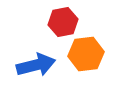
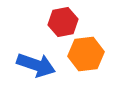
blue arrow: rotated 33 degrees clockwise
